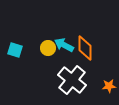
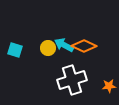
orange diamond: moved 1 px left, 2 px up; rotated 65 degrees counterclockwise
white cross: rotated 32 degrees clockwise
